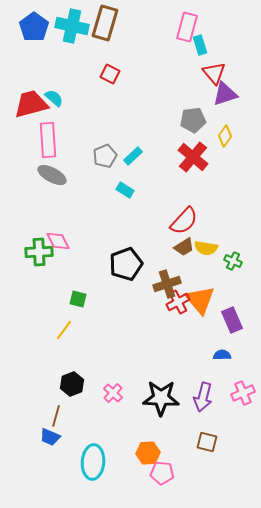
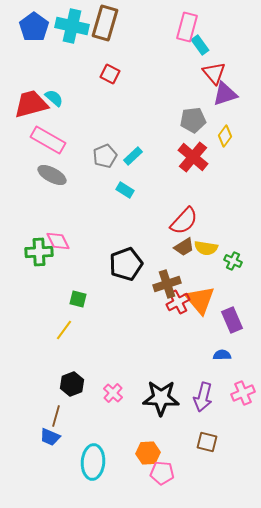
cyan rectangle at (200, 45): rotated 18 degrees counterclockwise
pink rectangle at (48, 140): rotated 56 degrees counterclockwise
